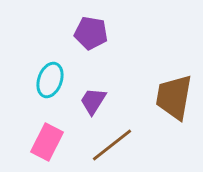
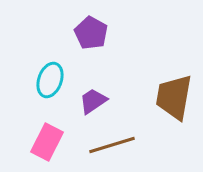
purple pentagon: rotated 20 degrees clockwise
purple trapezoid: rotated 24 degrees clockwise
brown line: rotated 21 degrees clockwise
